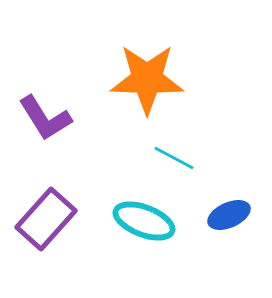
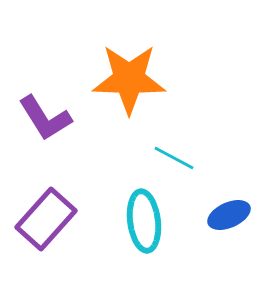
orange star: moved 18 px left
cyan ellipse: rotated 62 degrees clockwise
